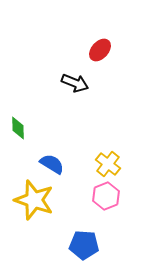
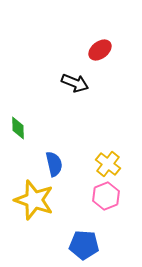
red ellipse: rotated 10 degrees clockwise
blue semicircle: moved 2 px right; rotated 45 degrees clockwise
